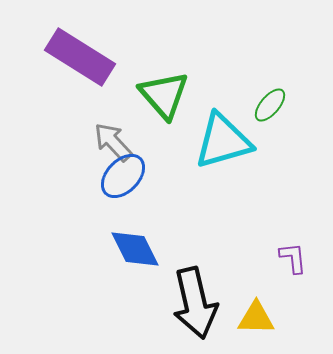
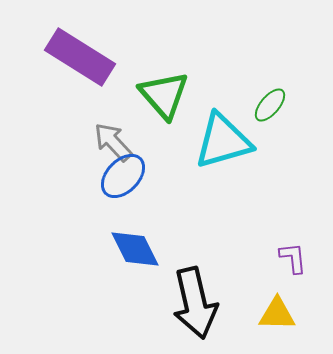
yellow triangle: moved 21 px right, 4 px up
